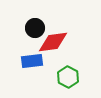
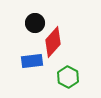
black circle: moved 5 px up
red diamond: rotated 40 degrees counterclockwise
